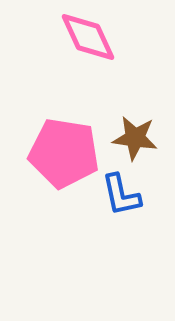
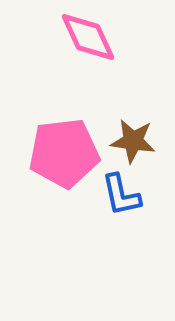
brown star: moved 2 px left, 3 px down
pink pentagon: rotated 16 degrees counterclockwise
